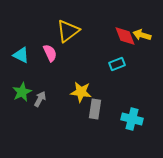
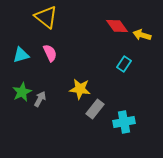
yellow triangle: moved 22 px left, 14 px up; rotated 45 degrees counterclockwise
red diamond: moved 8 px left, 10 px up; rotated 15 degrees counterclockwise
cyan triangle: rotated 42 degrees counterclockwise
cyan rectangle: moved 7 px right; rotated 35 degrees counterclockwise
yellow star: moved 1 px left, 3 px up
gray rectangle: rotated 30 degrees clockwise
cyan cross: moved 8 px left, 3 px down; rotated 25 degrees counterclockwise
